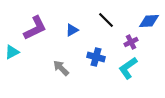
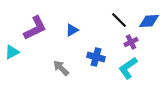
black line: moved 13 px right
